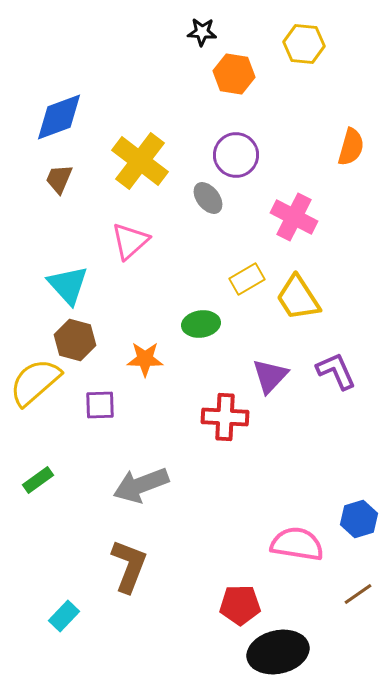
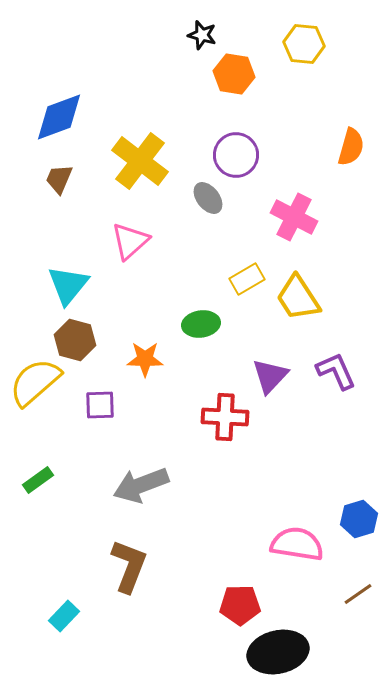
black star: moved 3 px down; rotated 12 degrees clockwise
cyan triangle: rotated 21 degrees clockwise
